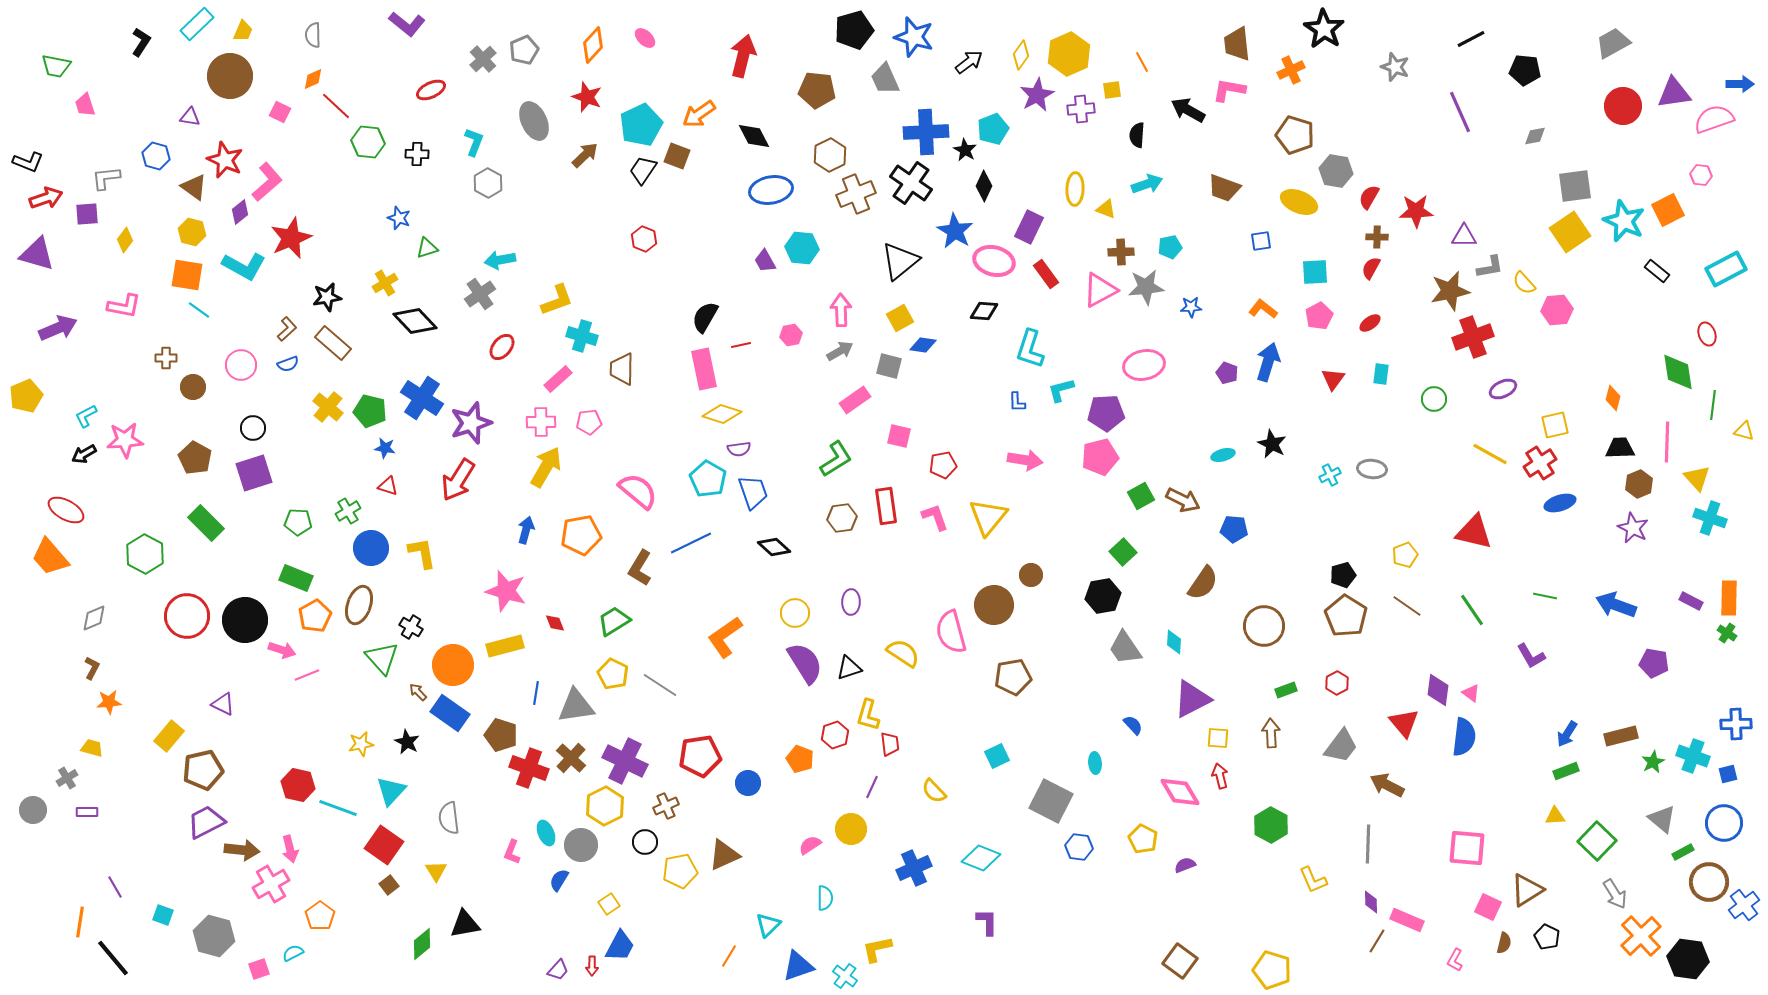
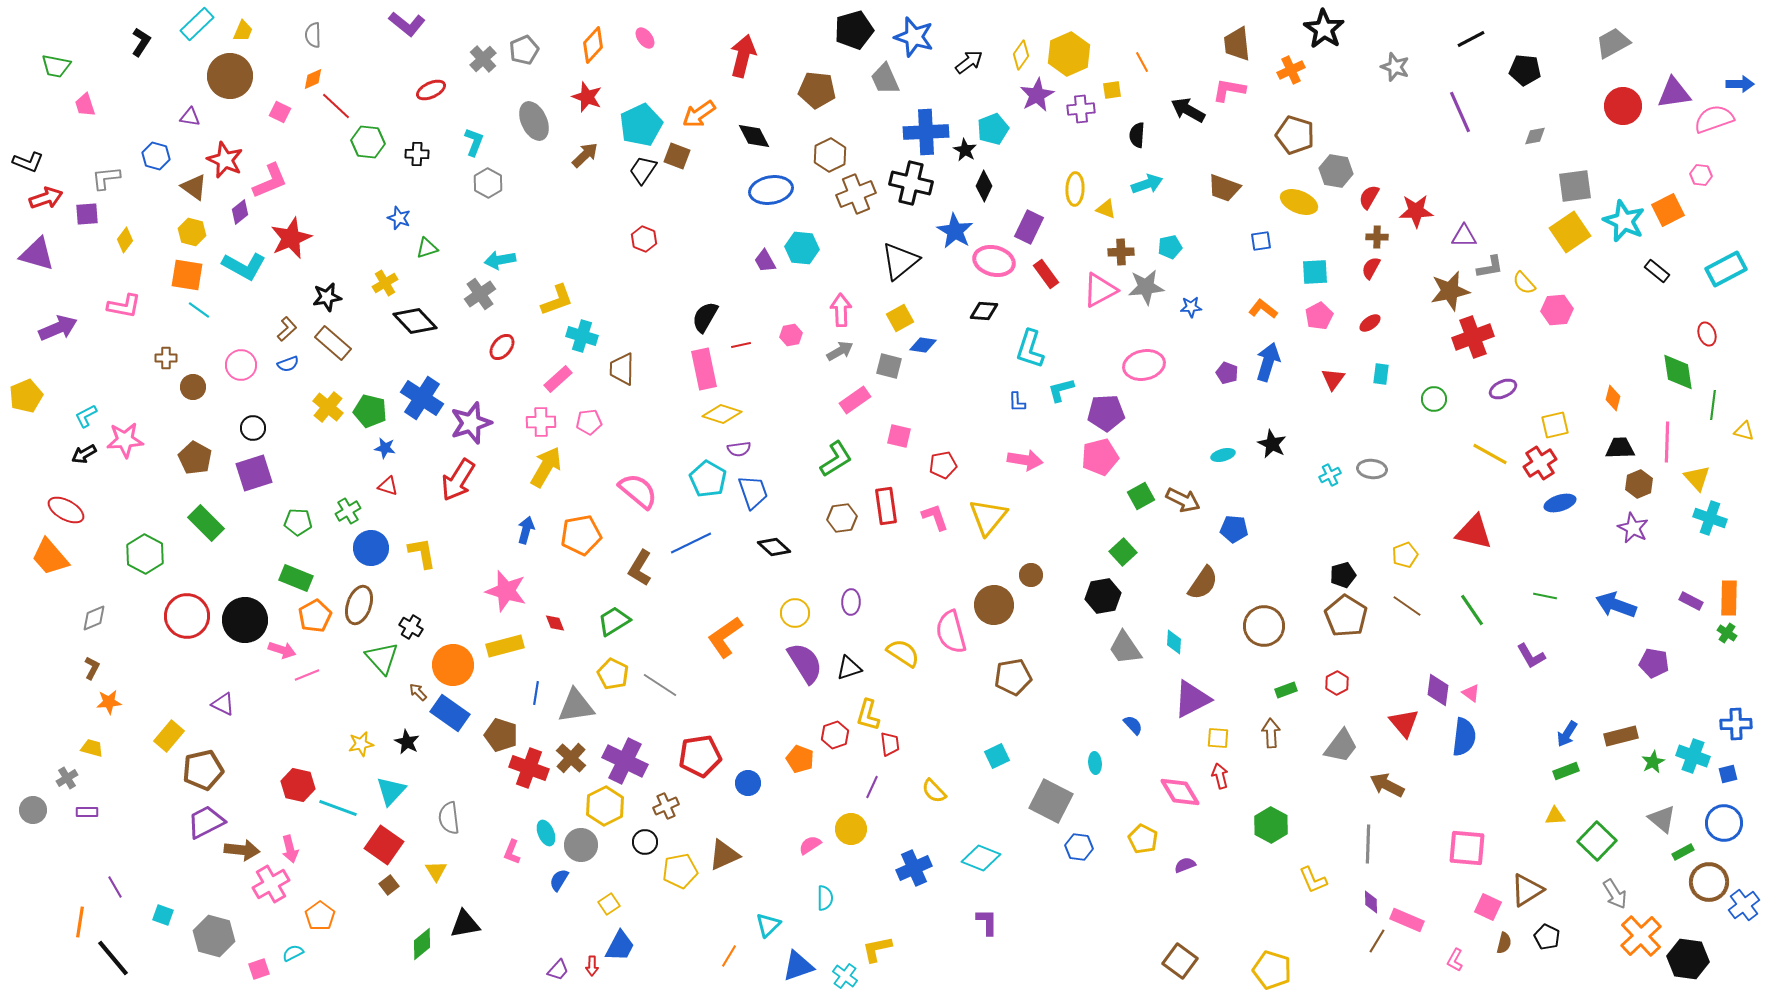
pink ellipse at (645, 38): rotated 10 degrees clockwise
pink L-shape at (267, 182): moved 3 px right, 1 px up; rotated 18 degrees clockwise
black cross at (911, 183): rotated 21 degrees counterclockwise
